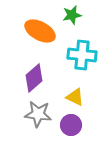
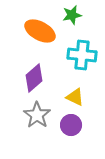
gray star: moved 1 px left, 1 px down; rotated 28 degrees clockwise
